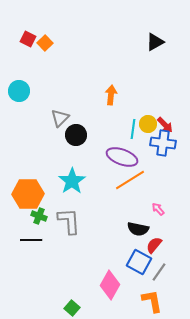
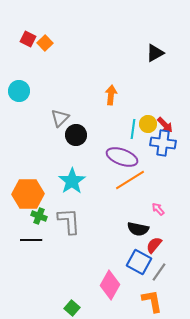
black triangle: moved 11 px down
